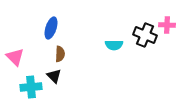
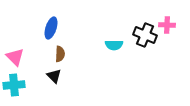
cyan cross: moved 17 px left, 2 px up
